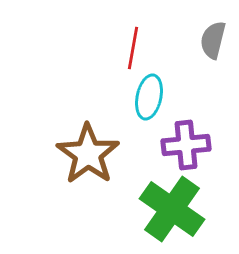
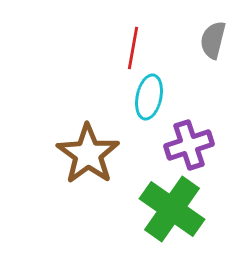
purple cross: moved 3 px right; rotated 12 degrees counterclockwise
